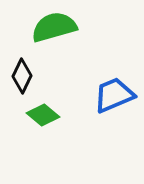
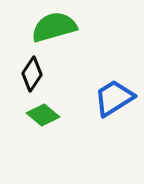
black diamond: moved 10 px right, 2 px up; rotated 8 degrees clockwise
blue trapezoid: moved 3 px down; rotated 9 degrees counterclockwise
